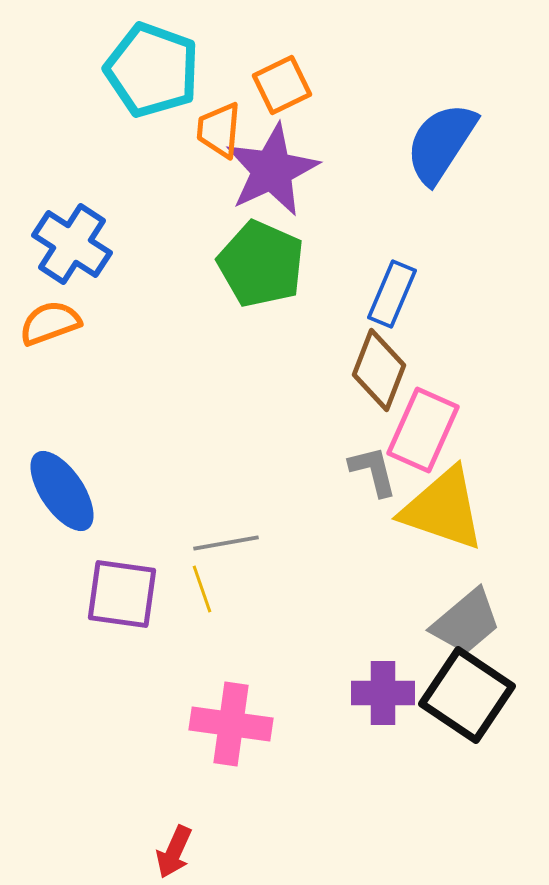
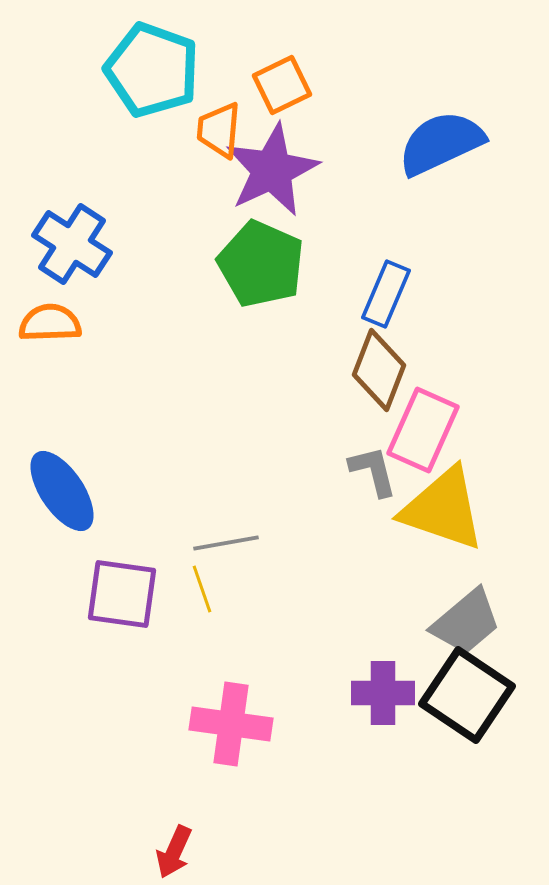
blue semicircle: rotated 32 degrees clockwise
blue rectangle: moved 6 px left
orange semicircle: rotated 18 degrees clockwise
